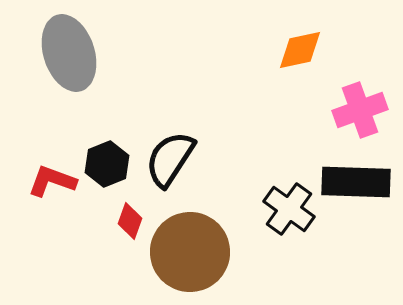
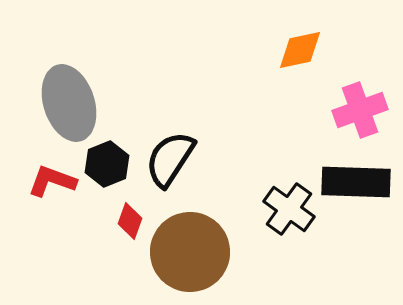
gray ellipse: moved 50 px down
